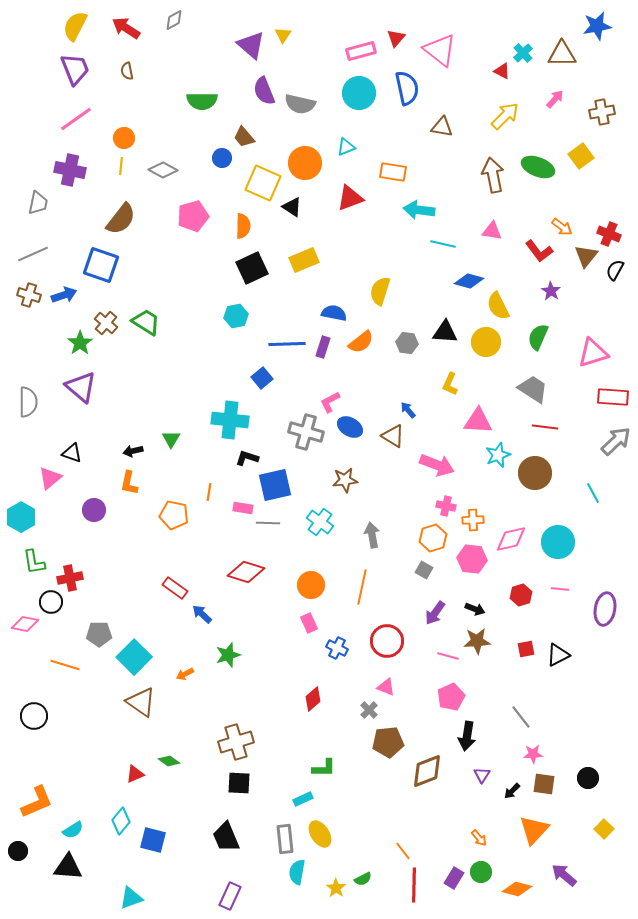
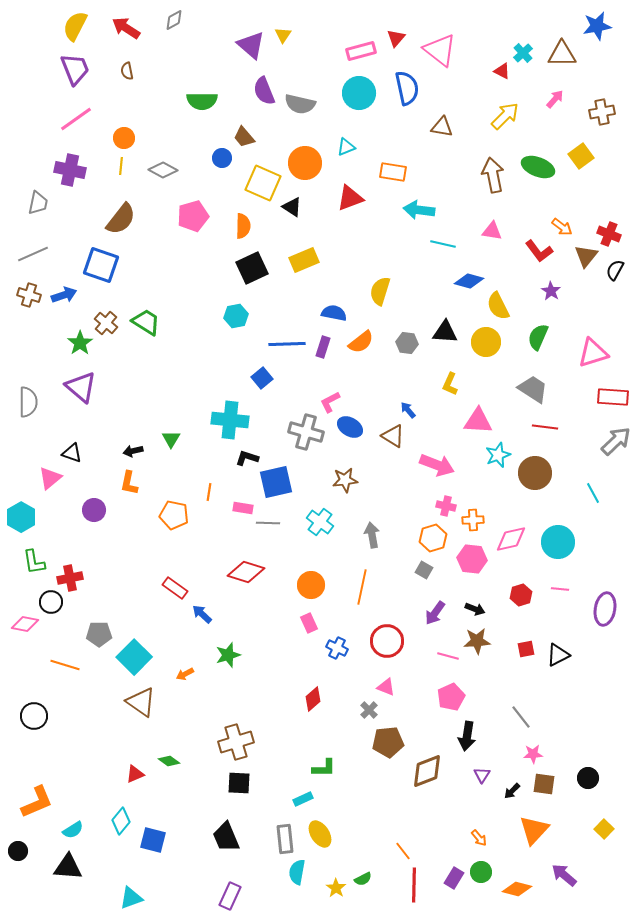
blue square at (275, 485): moved 1 px right, 3 px up
